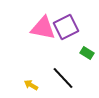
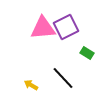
pink triangle: rotated 16 degrees counterclockwise
